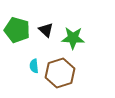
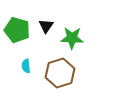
black triangle: moved 4 px up; rotated 21 degrees clockwise
green star: moved 1 px left
cyan semicircle: moved 8 px left
